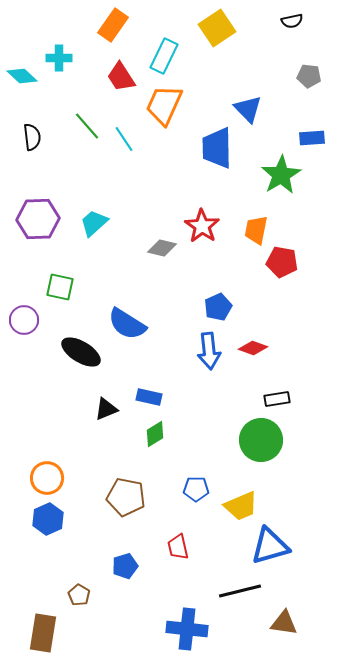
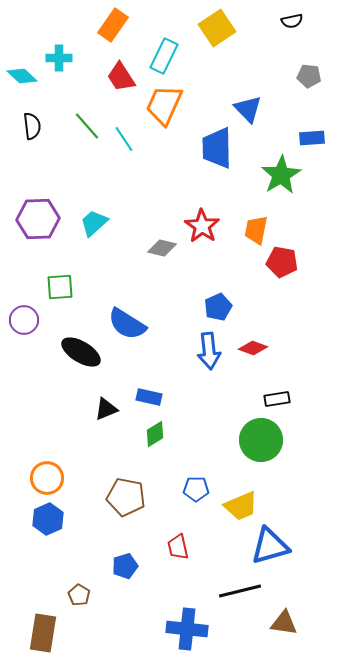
black semicircle at (32, 137): moved 11 px up
green square at (60, 287): rotated 16 degrees counterclockwise
